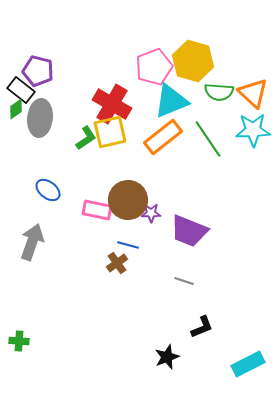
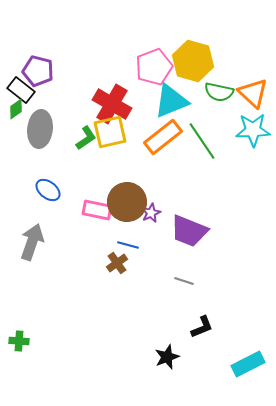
green semicircle: rotated 8 degrees clockwise
gray ellipse: moved 11 px down
green line: moved 6 px left, 2 px down
brown circle: moved 1 px left, 2 px down
purple star: rotated 24 degrees counterclockwise
